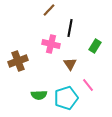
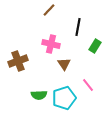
black line: moved 8 px right, 1 px up
brown triangle: moved 6 px left
cyan pentagon: moved 2 px left
